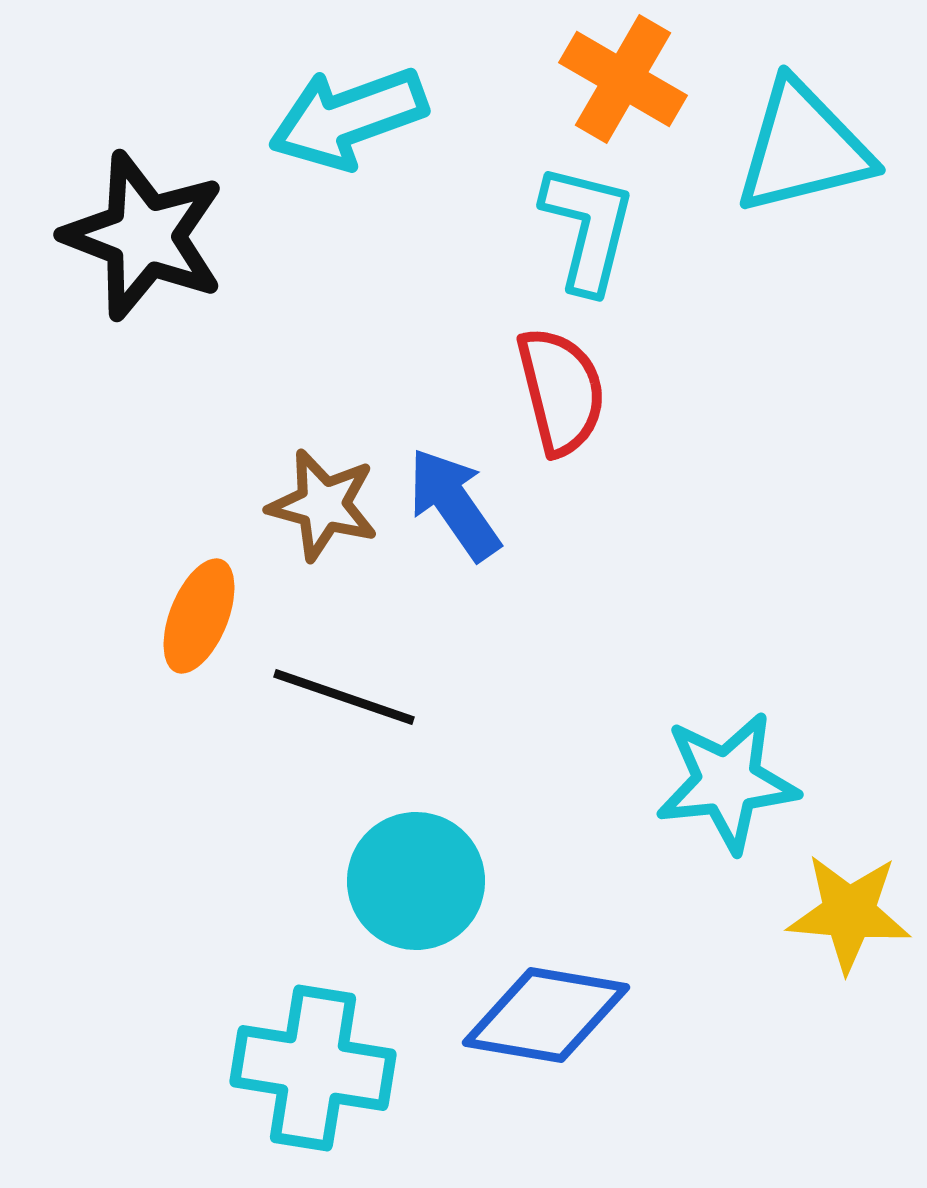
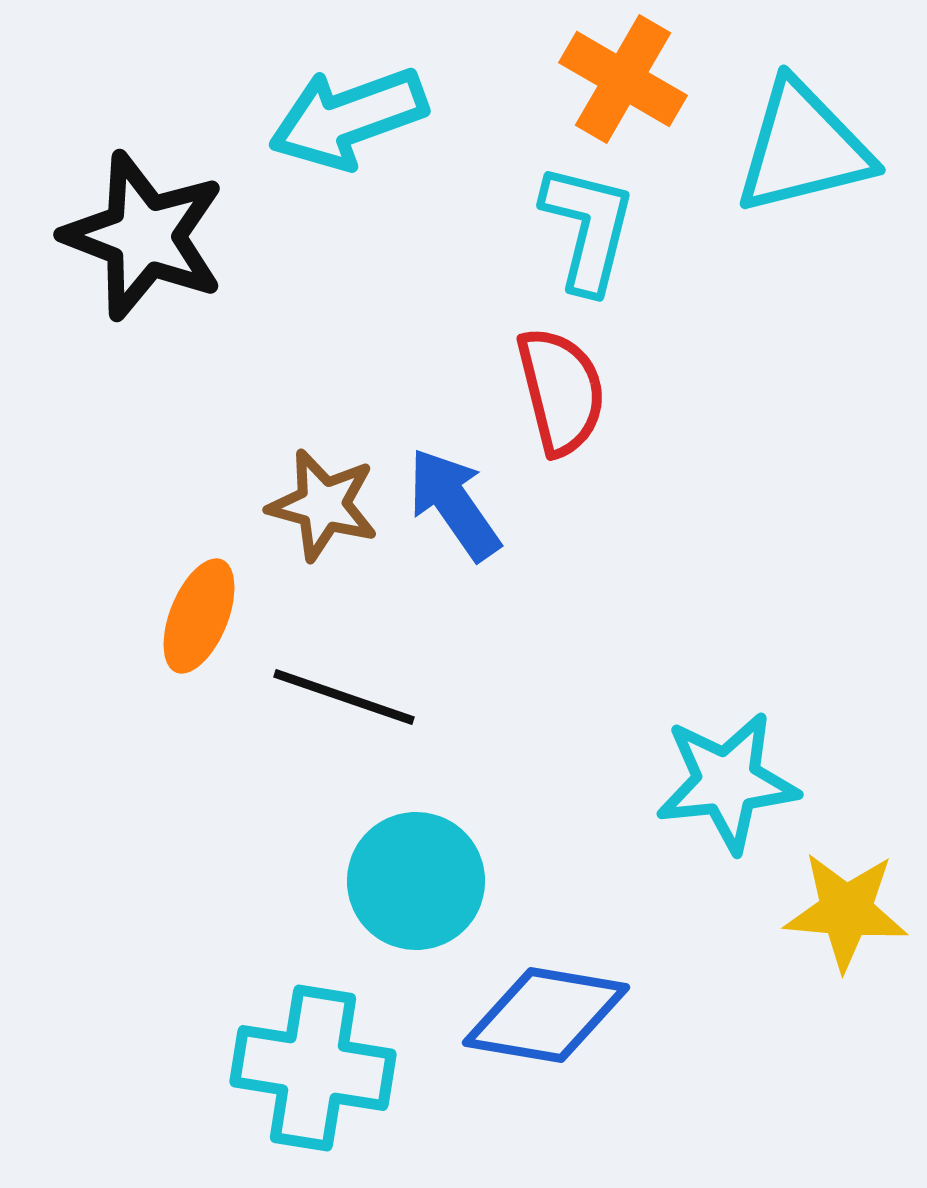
yellow star: moved 3 px left, 2 px up
